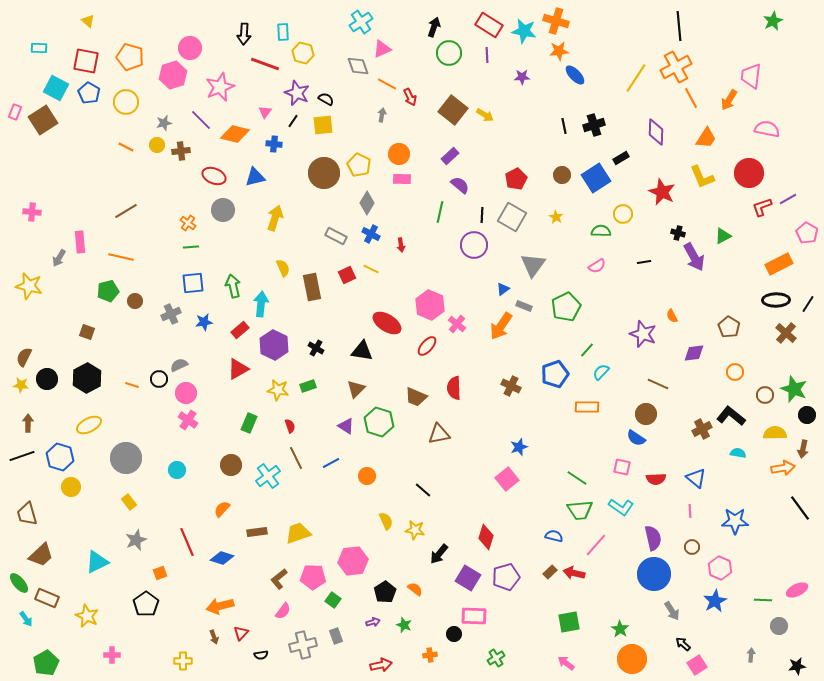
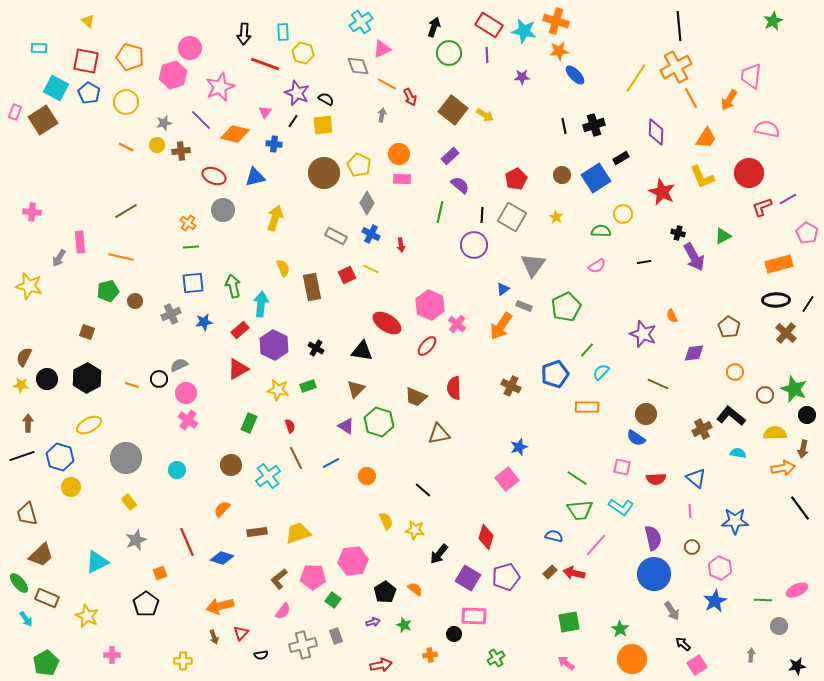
orange rectangle at (779, 264): rotated 12 degrees clockwise
